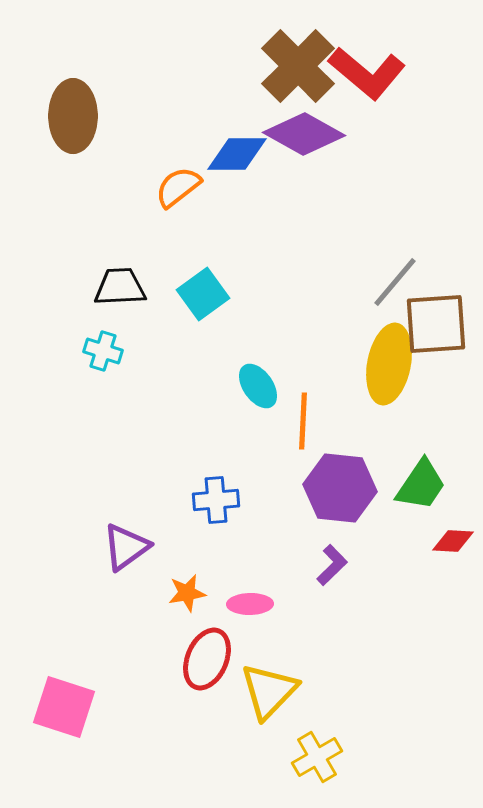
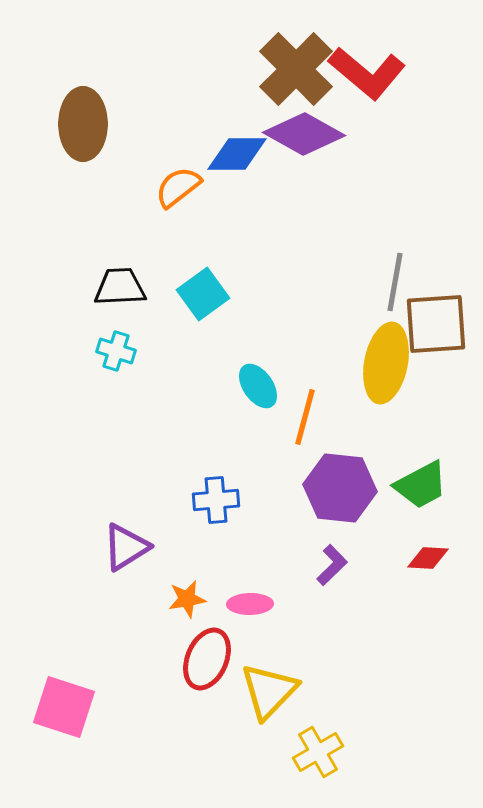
brown cross: moved 2 px left, 3 px down
brown ellipse: moved 10 px right, 8 px down
gray line: rotated 30 degrees counterclockwise
cyan cross: moved 13 px right
yellow ellipse: moved 3 px left, 1 px up
orange line: moved 2 px right, 4 px up; rotated 12 degrees clockwise
green trapezoid: rotated 28 degrees clockwise
red diamond: moved 25 px left, 17 px down
purple triangle: rotated 4 degrees clockwise
orange star: moved 6 px down
yellow cross: moved 1 px right, 5 px up
